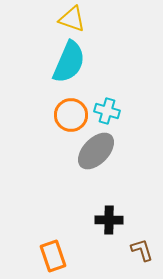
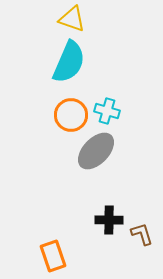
brown L-shape: moved 16 px up
